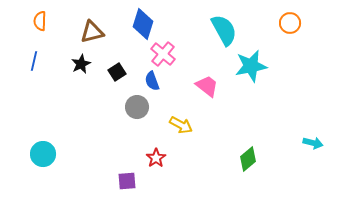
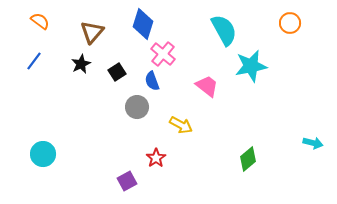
orange semicircle: rotated 126 degrees clockwise
brown triangle: rotated 35 degrees counterclockwise
blue line: rotated 24 degrees clockwise
purple square: rotated 24 degrees counterclockwise
